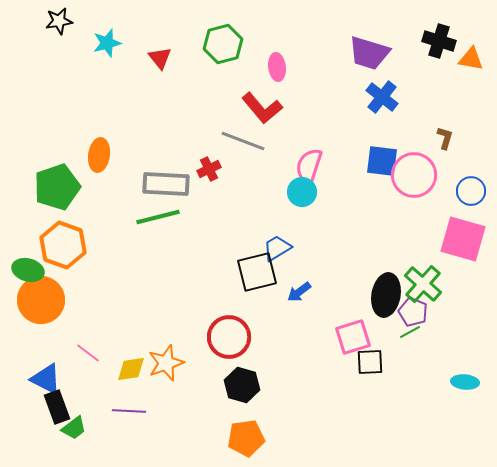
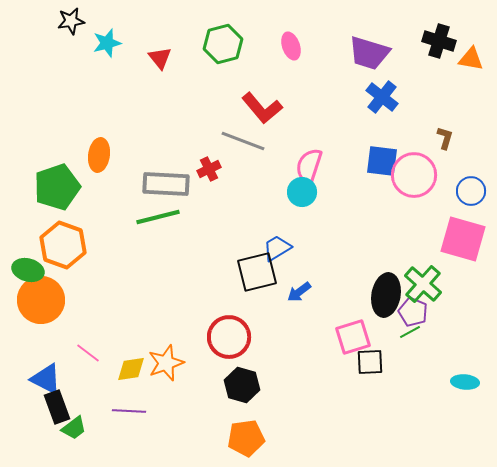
black star at (59, 21): moved 12 px right
pink ellipse at (277, 67): moved 14 px right, 21 px up; rotated 12 degrees counterclockwise
